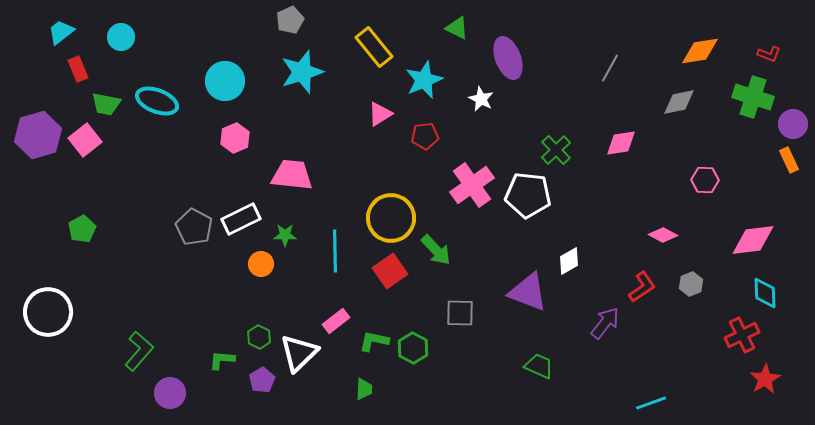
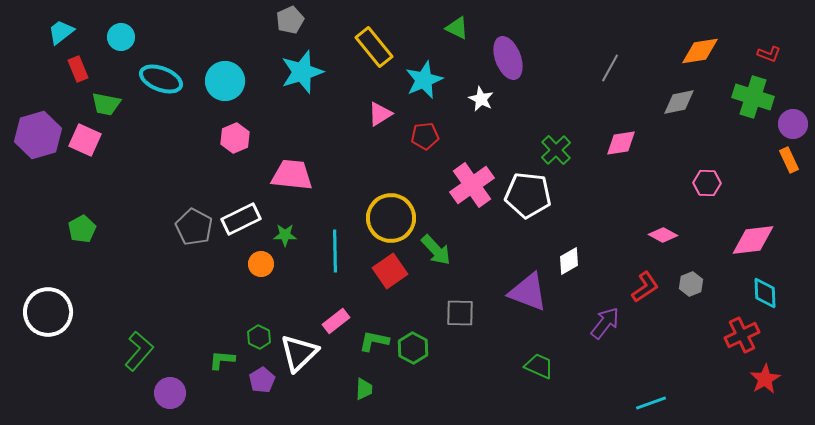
cyan ellipse at (157, 101): moved 4 px right, 22 px up
pink square at (85, 140): rotated 28 degrees counterclockwise
pink hexagon at (705, 180): moved 2 px right, 3 px down
red L-shape at (642, 287): moved 3 px right
